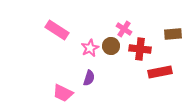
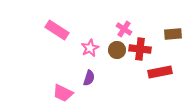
brown circle: moved 6 px right, 4 px down
